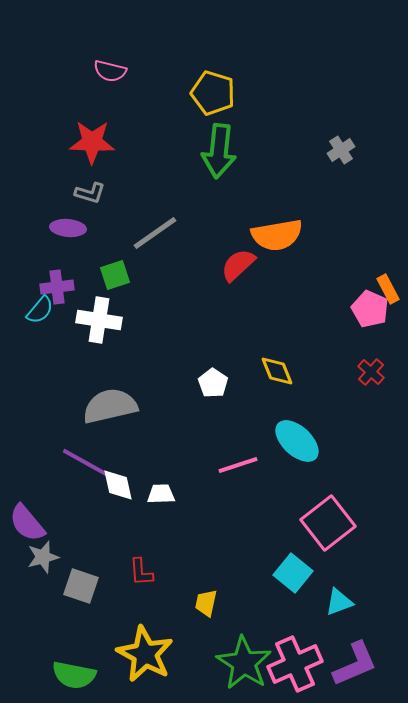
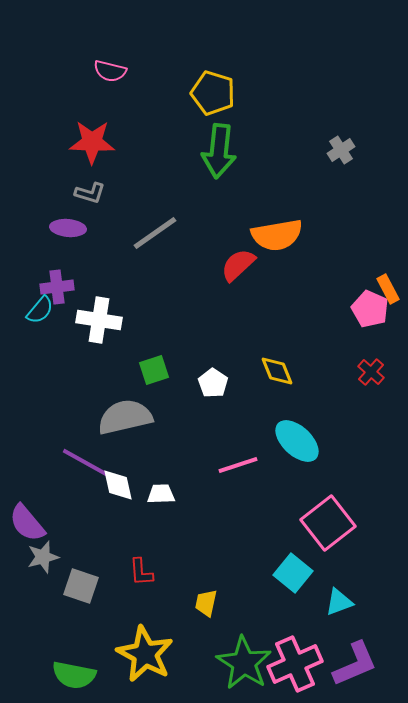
green square: moved 39 px right, 95 px down
gray semicircle: moved 15 px right, 11 px down
